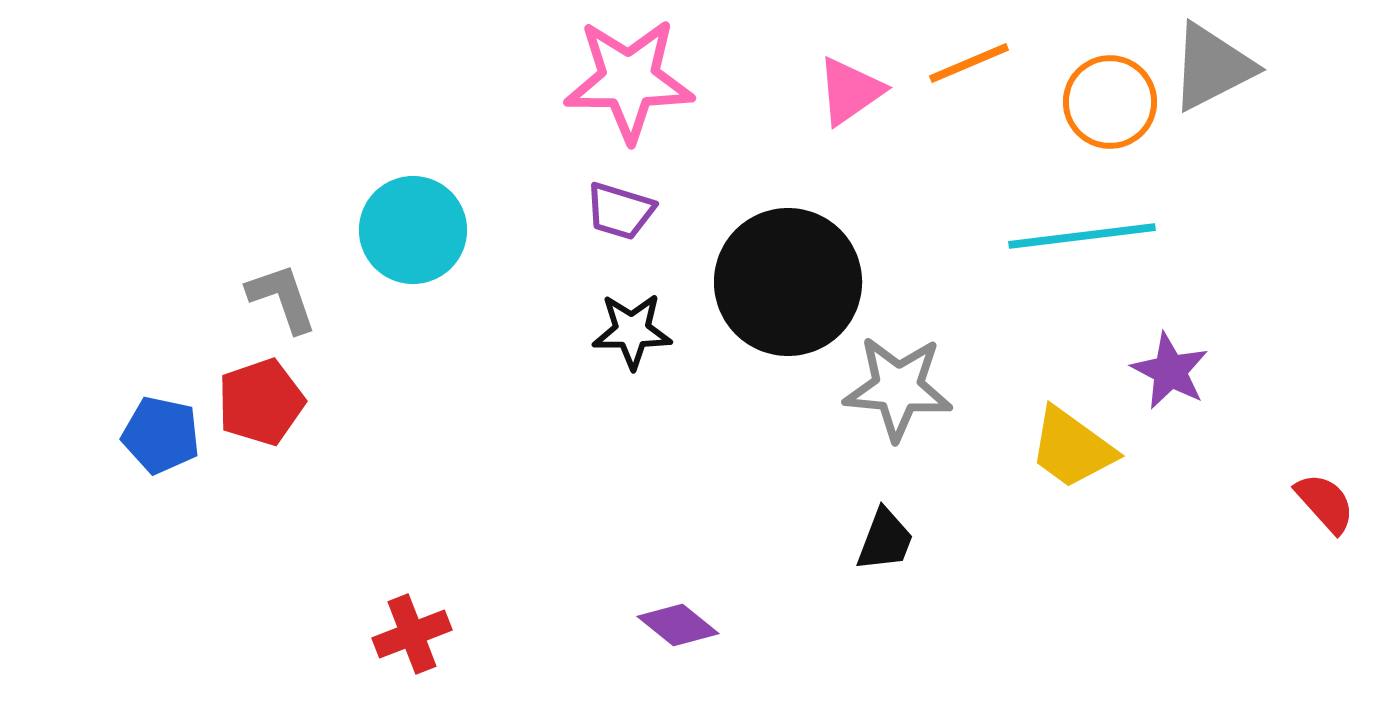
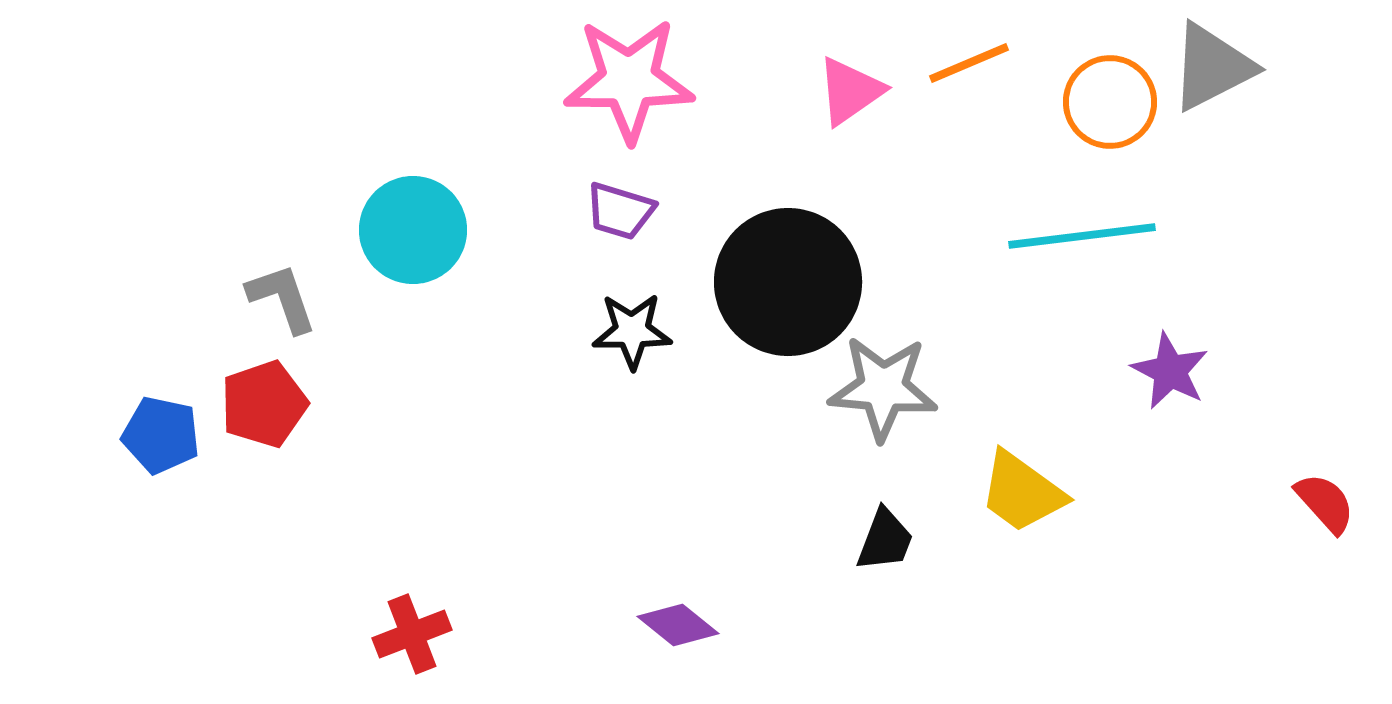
gray star: moved 15 px left
red pentagon: moved 3 px right, 2 px down
yellow trapezoid: moved 50 px left, 44 px down
